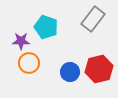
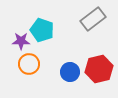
gray rectangle: rotated 15 degrees clockwise
cyan pentagon: moved 4 px left, 3 px down
orange circle: moved 1 px down
